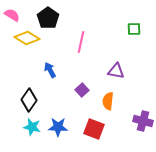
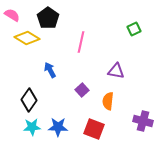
green square: rotated 24 degrees counterclockwise
cyan star: rotated 18 degrees counterclockwise
